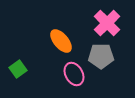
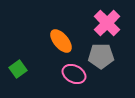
pink ellipse: rotated 35 degrees counterclockwise
